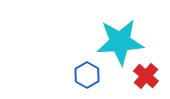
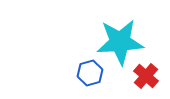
blue hexagon: moved 3 px right, 2 px up; rotated 15 degrees clockwise
